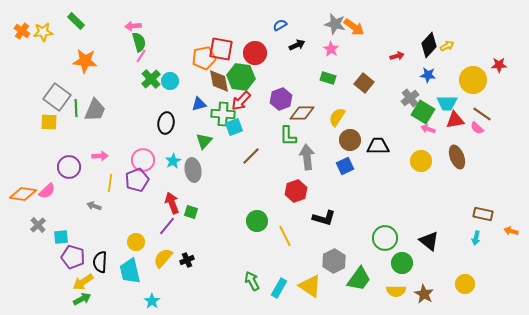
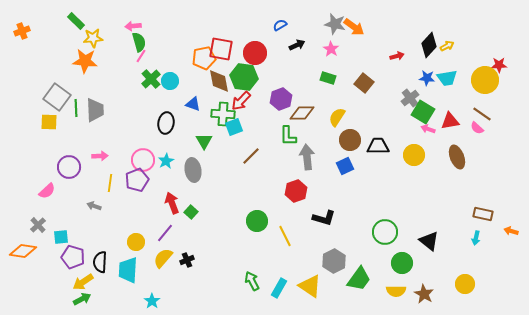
orange cross at (22, 31): rotated 35 degrees clockwise
yellow star at (43, 32): moved 50 px right, 6 px down
blue star at (428, 75): moved 1 px left, 3 px down
green hexagon at (241, 77): moved 3 px right
yellow circle at (473, 80): moved 12 px right
cyan trapezoid at (447, 103): moved 25 px up; rotated 10 degrees counterclockwise
blue triangle at (199, 104): moved 6 px left; rotated 35 degrees clockwise
gray trapezoid at (95, 110): rotated 25 degrees counterclockwise
red triangle at (455, 120): moved 5 px left, 1 px down
green triangle at (204, 141): rotated 12 degrees counterclockwise
cyan star at (173, 161): moved 7 px left
yellow circle at (421, 161): moved 7 px left, 6 px up
orange diamond at (23, 194): moved 57 px down
green square at (191, 212): rotated 24 degrees clockwise
purple line at (167, 226): moved 2 px left, 7 px down
green circle at (385, 238): moved 6 px up
cyan trapezoid at (130, 271): moved 2 px left, 1 px up; rotated 16 degrees clockwise
